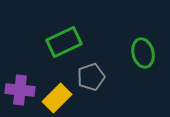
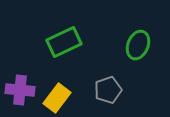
green ellipse: moved 5 px left, 8 px up; rotated 36 degrees clockwise
gray pentagon: moved 17 px right, 13 px down
yellow rectangle: rotated 8 degrees counterclockwise
